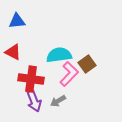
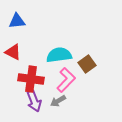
pink L-shape: moved 3 px left, 6 px down
